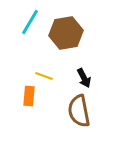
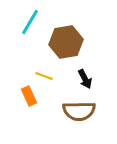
brown hexagon: moved 9 px down
black arrow: moved 1 px right, 1 px down
orange rectangle: rotated 30 degrees counterclockwise
brown semicircle: rotated 80 degrees counterclockwise
